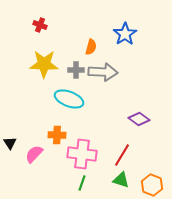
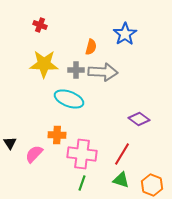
red line: moved 1 px up
